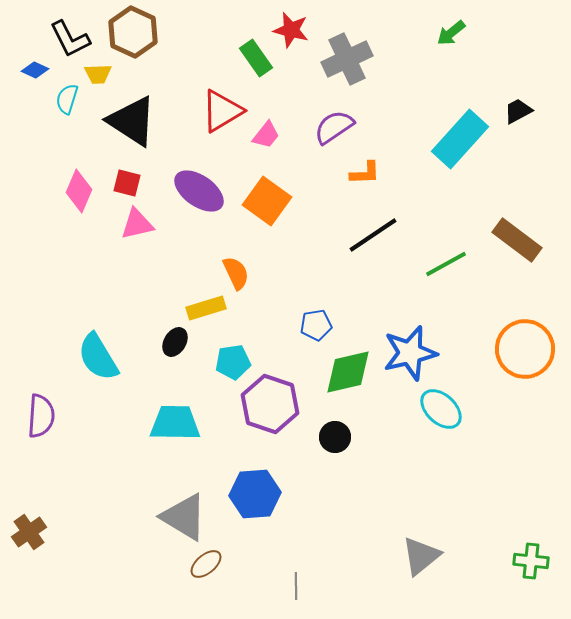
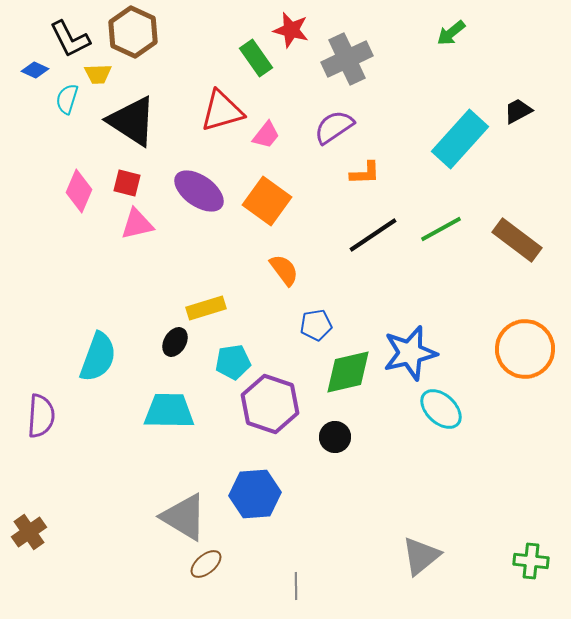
red triangle at (222, 111): rotated 15 degrees clockwise
green line at (446, 264): moved 5 px left, 35 px up
orange semicircle at (236, 273): moved 48 px right, 3 px up; rotated 12 degrees counterclockwise
cyan semicircle at (98, 357): rotated 129 degrees counterclockwise
cyan trapezoid at (175, 423): moved 6 px left, 12 px up
